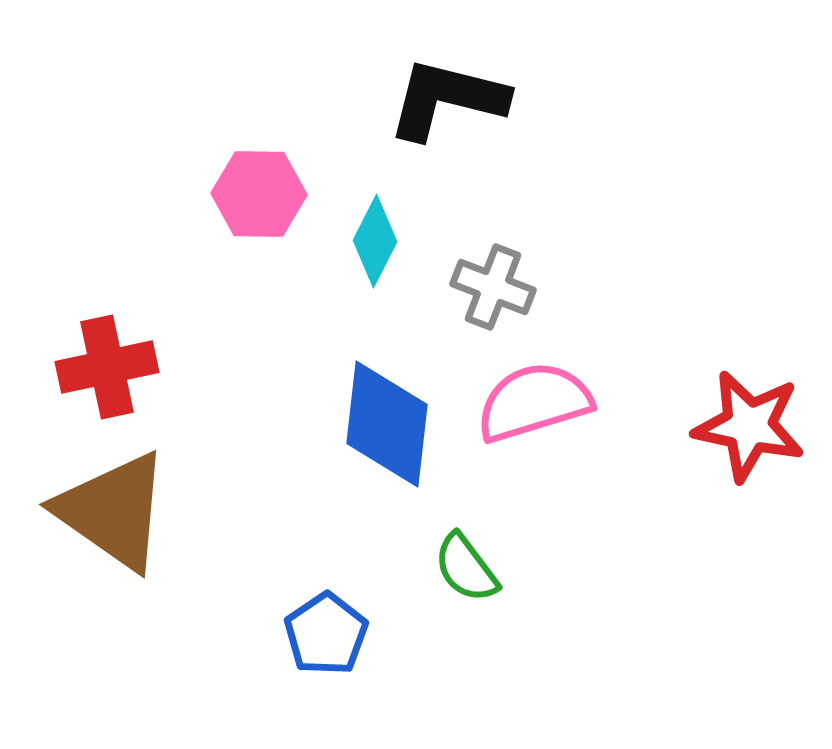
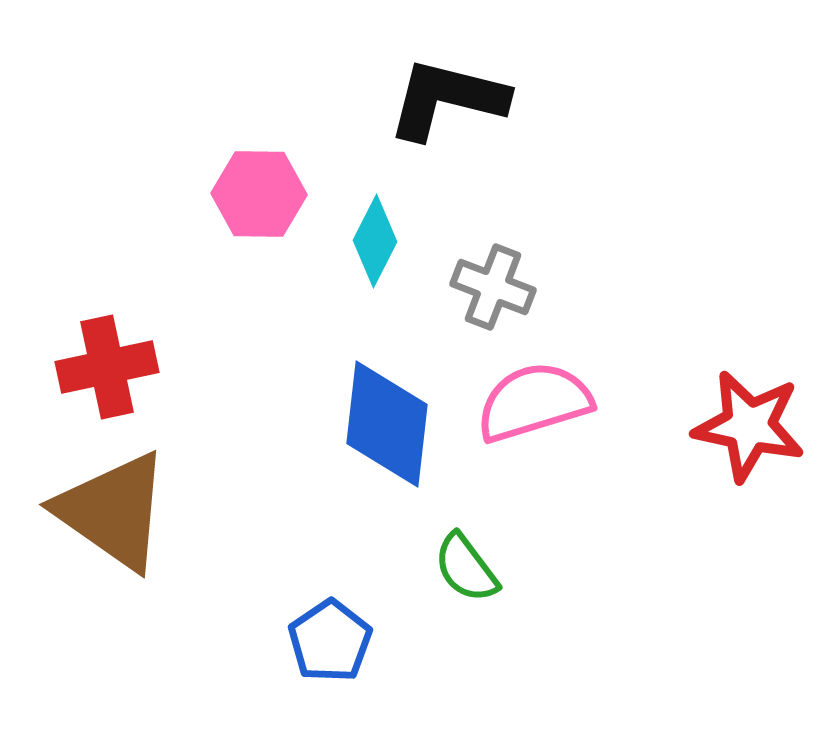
blue pentagon: moved 4 px right, 7 px down
